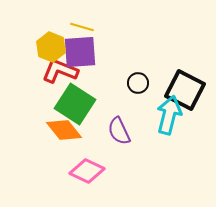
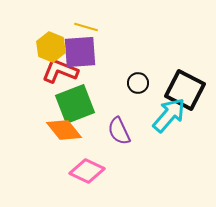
yellow line: moved 4 px right
green square: rotated 36 degrees clockwise
cyan arrow: rotated 27 degrees clockwise
